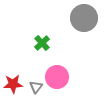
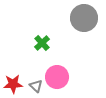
gray triangle: moved 1 px up; rotated 24 degrees counterclockwise
